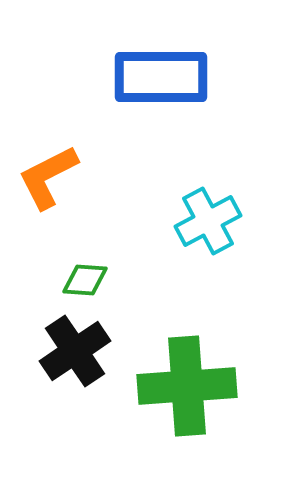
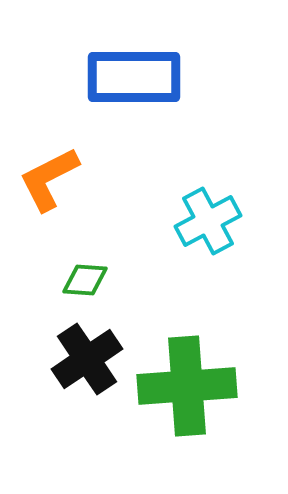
blue rectangle: moved 27 px left
orange L-shape: moved 1 px right, 2 px down
black cross: moved 12 px right, 8 px down
